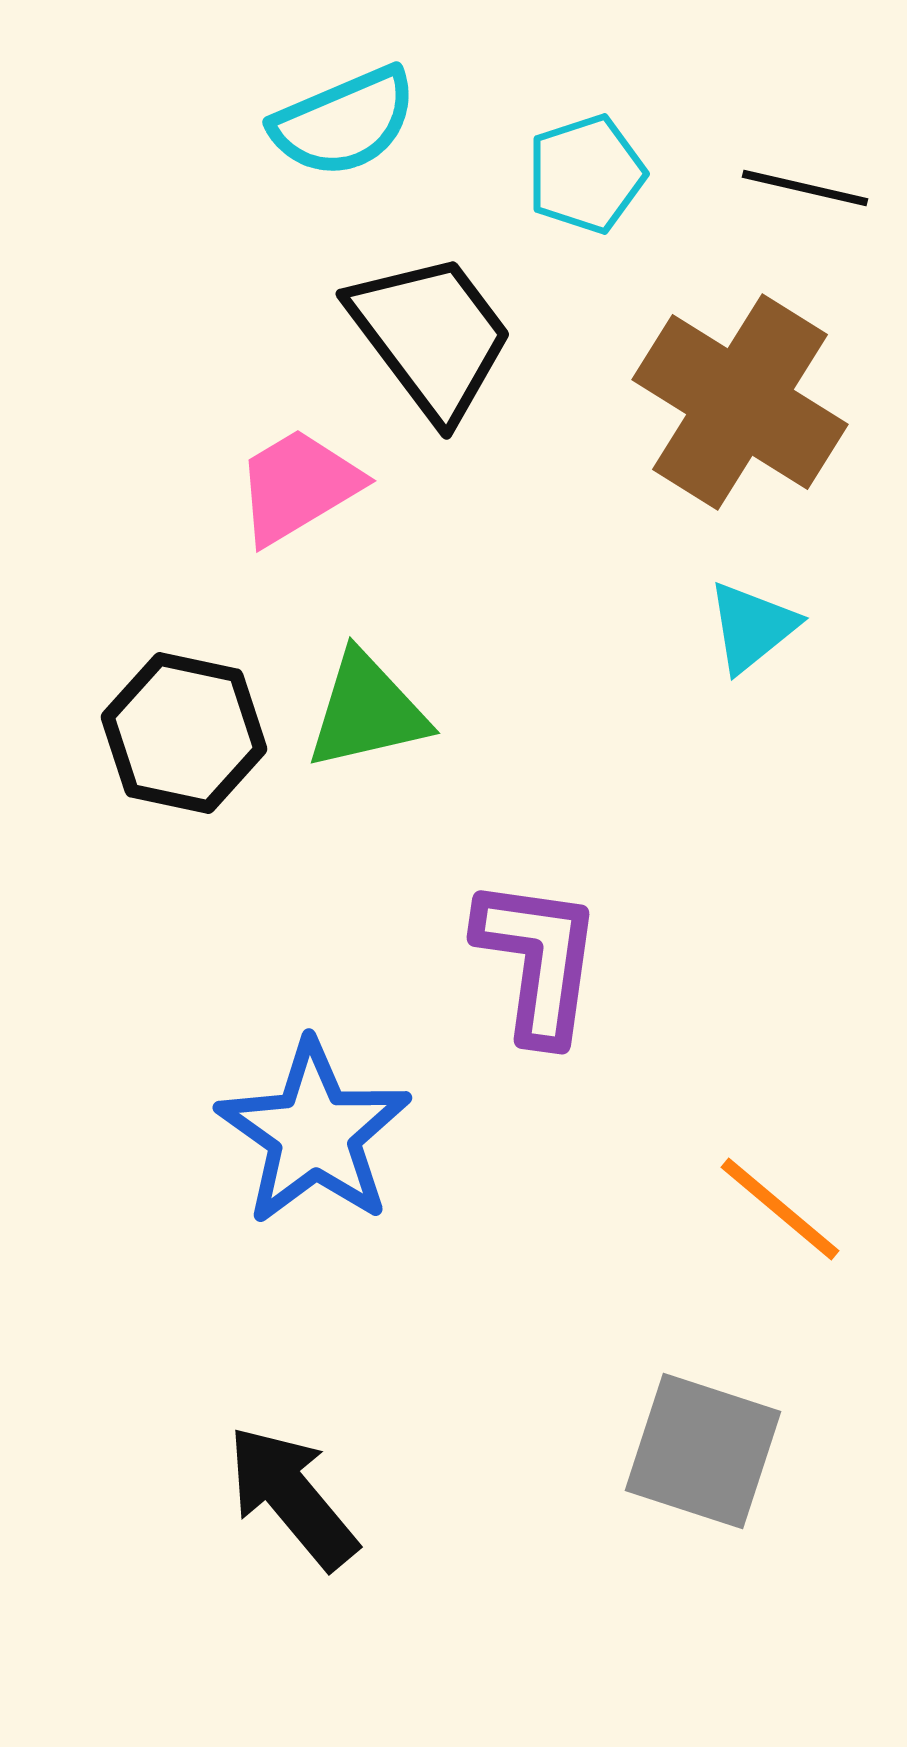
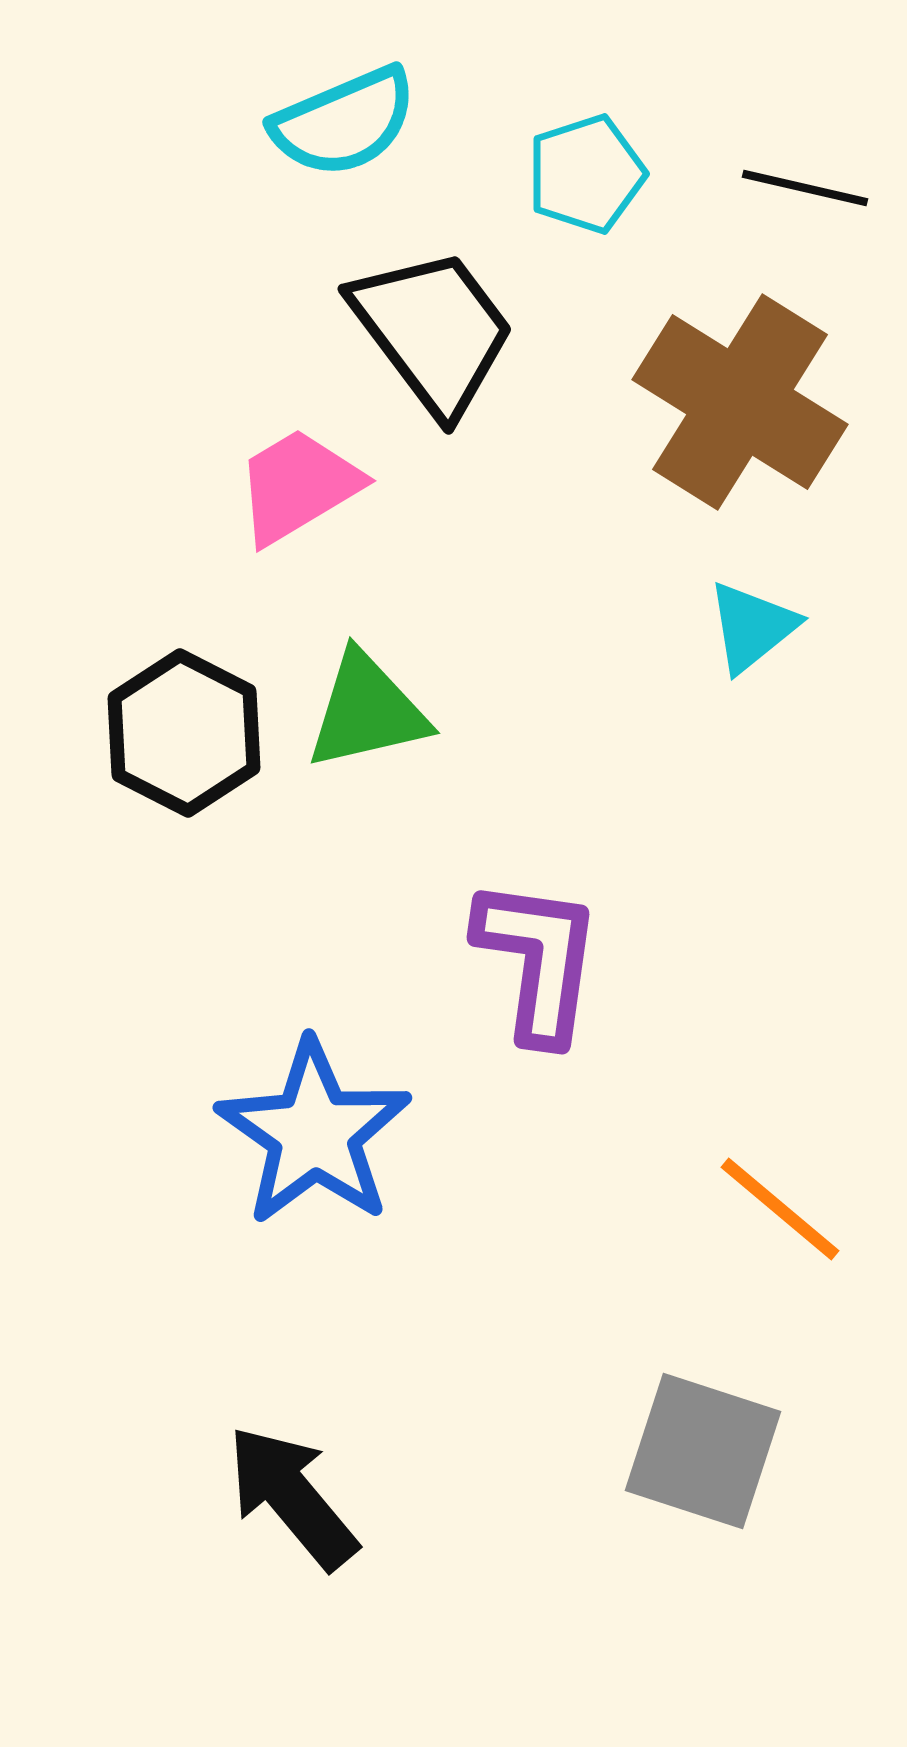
black trapezoid: moved 2 px right, 5 px up
black hexagon: rotated 15 degrees clockwise
